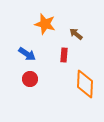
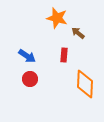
orange star: moved 12 px right, 6 px up
brown arrow: moved 2 px right, 1 px up
blue arrow: moved 2 px down
